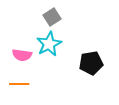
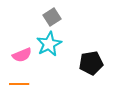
pink semicircle: rotated 30 degrees counterclockwise
